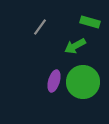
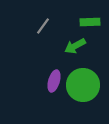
green rectangle: rotated 18 degrees counterclockwise
gray line: moved 3 px right, 1 px up
green circle: moved 3 px down
